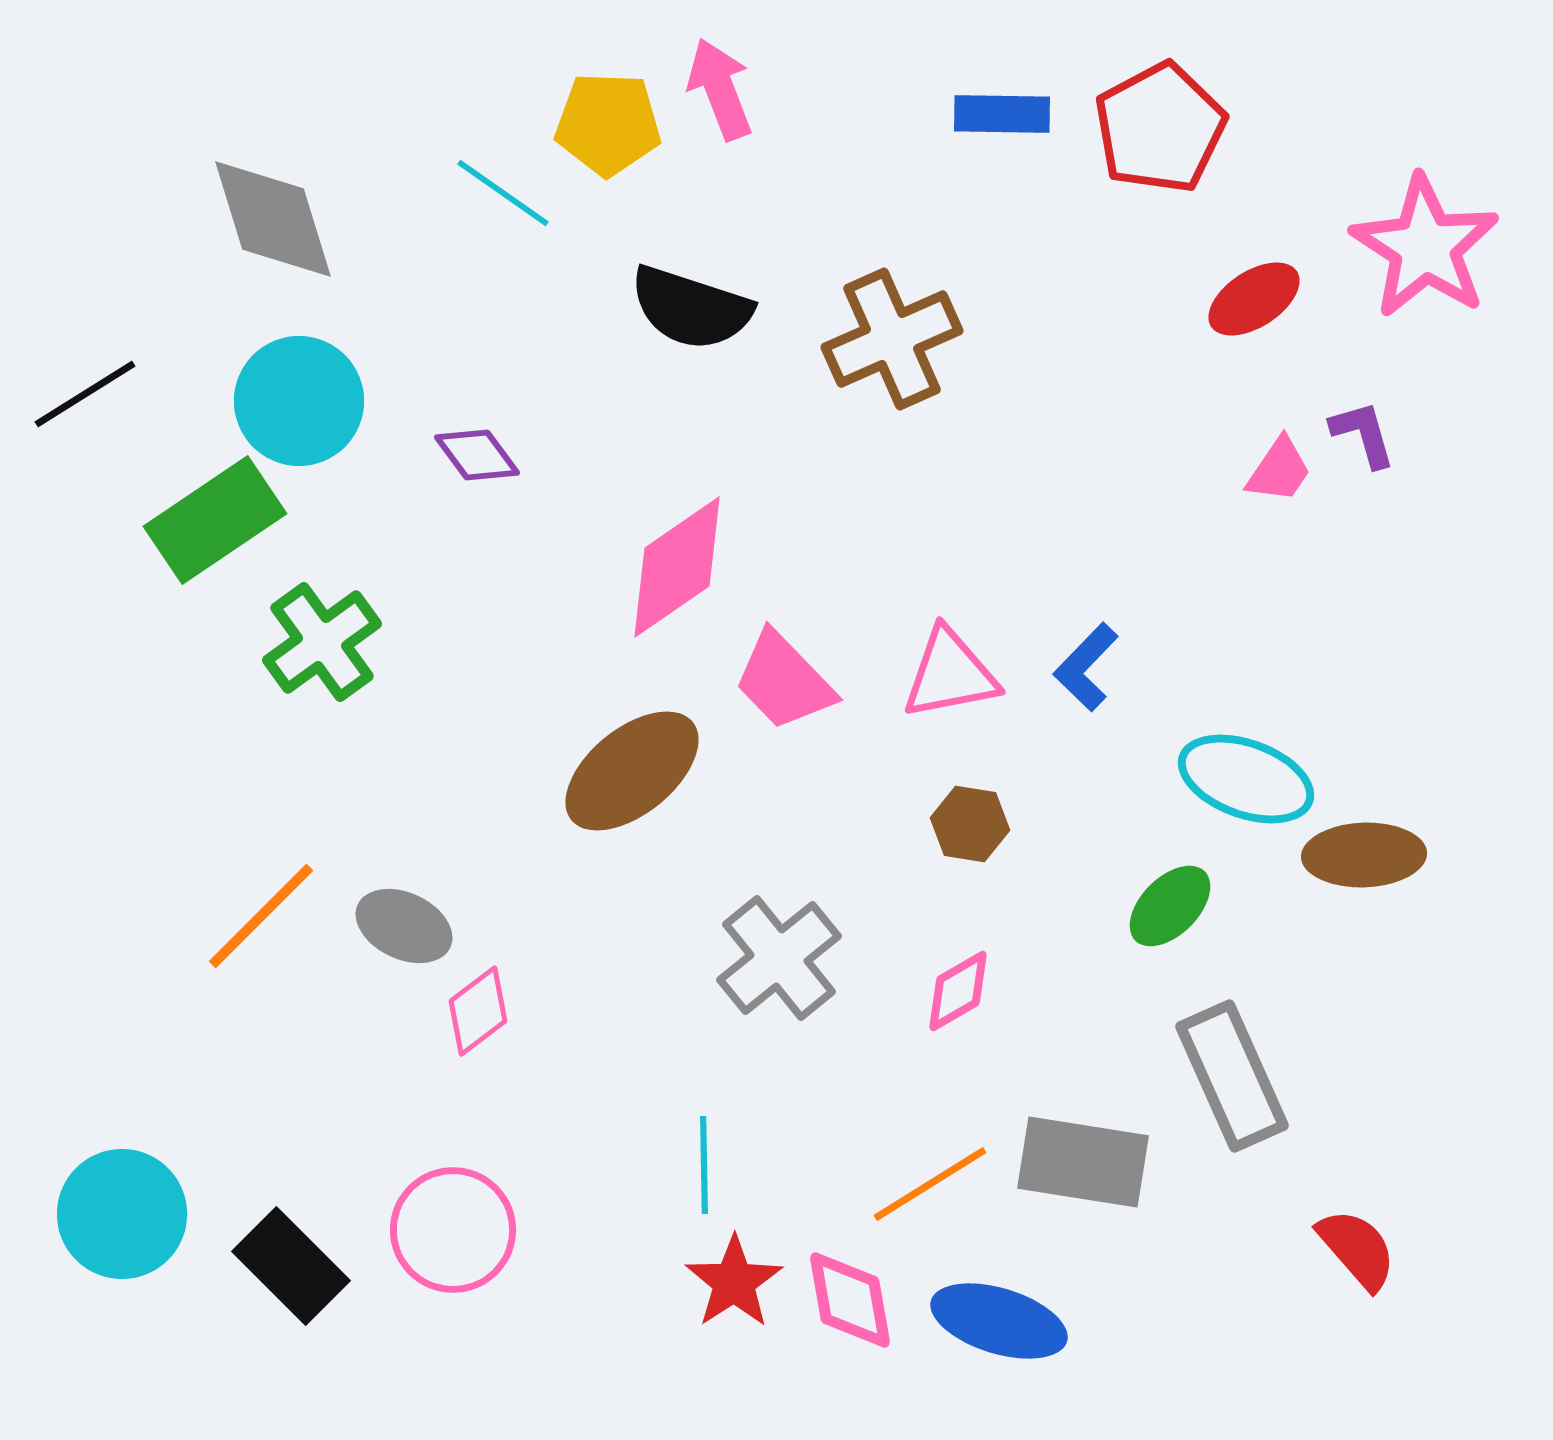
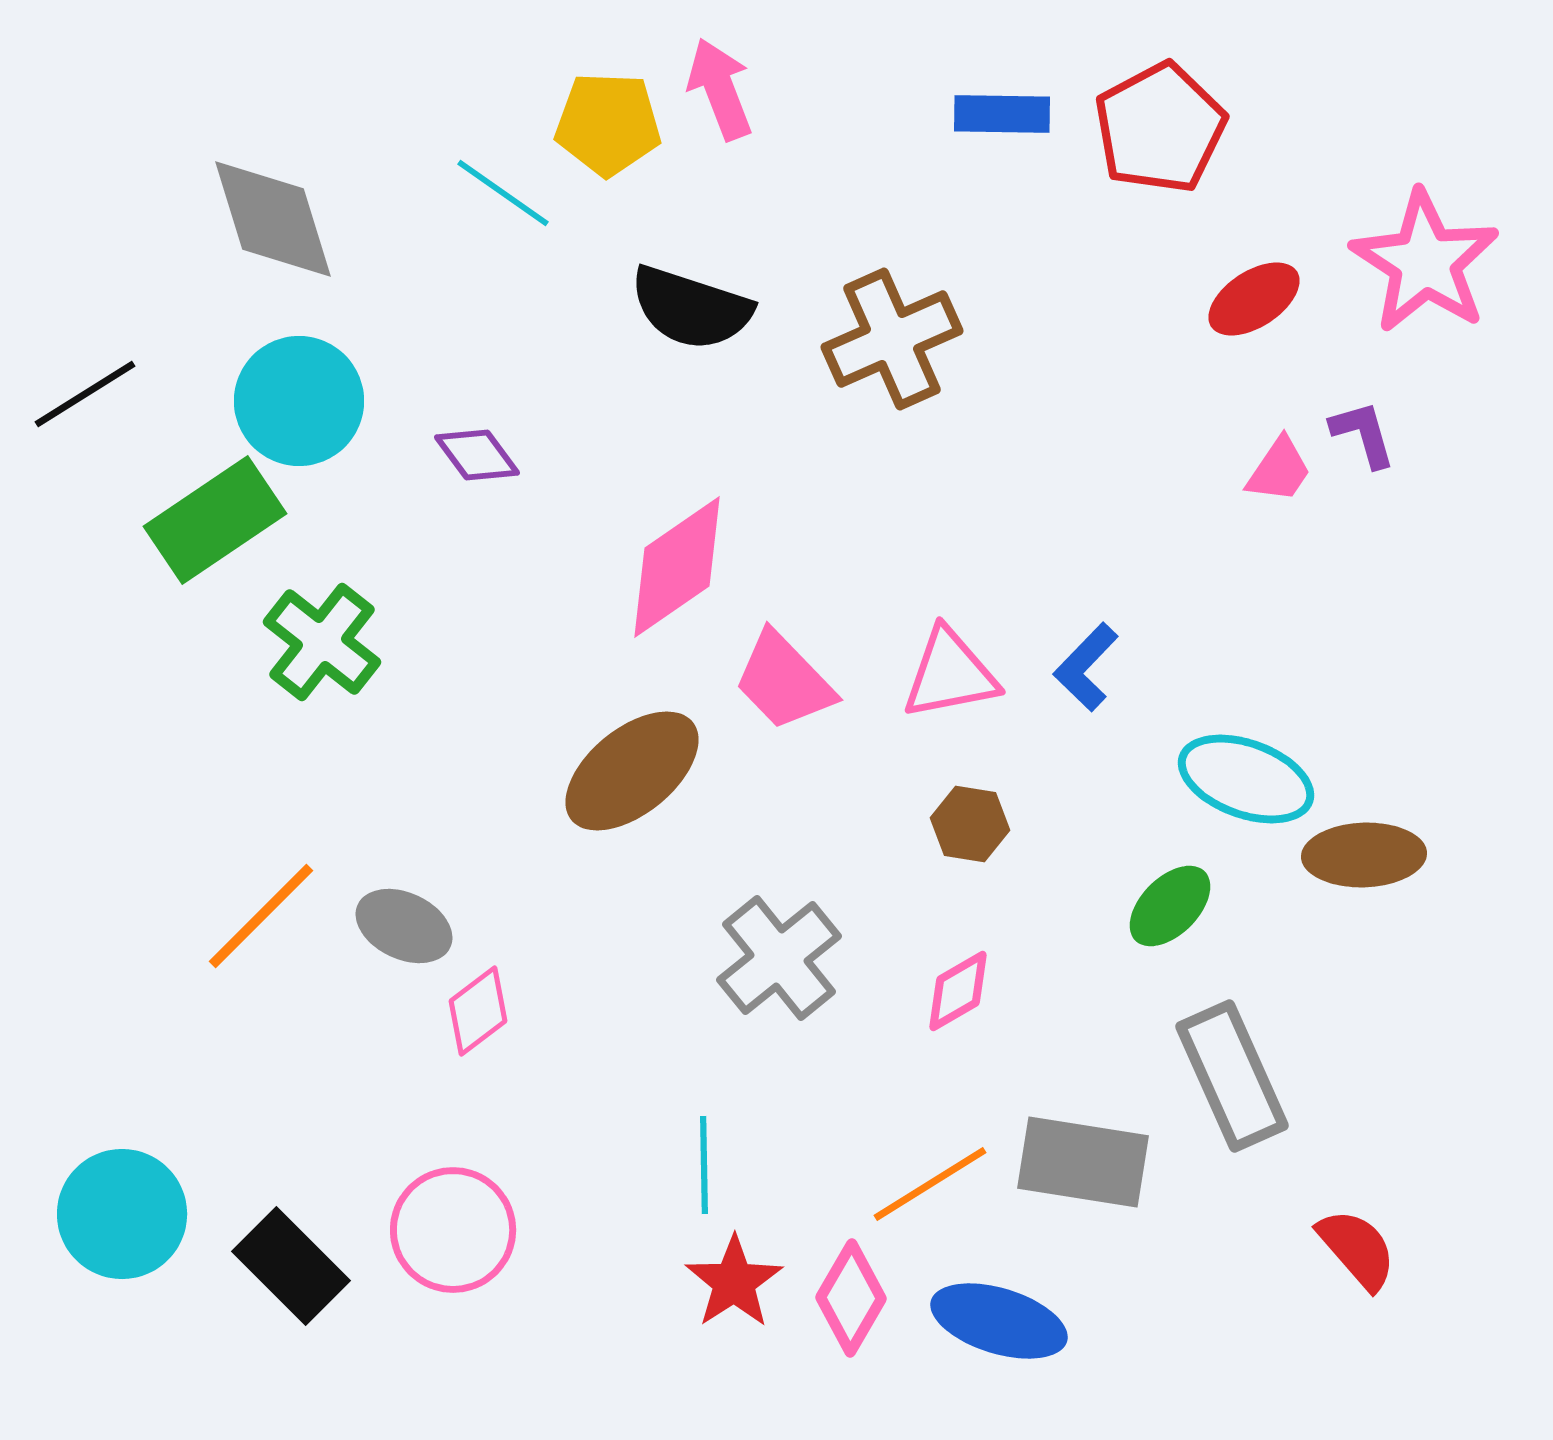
pink star at (1425, 247): moved 15 px down
green cross at (322, 642): rotated 16 degrees counterclockwise
pink diamond at (850, 1300): moved 1 px right, 2 px up; rotated 40 degrees clockwise
